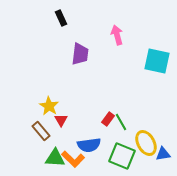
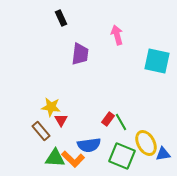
yellow star: moved 2 px right, 1 px down; rotated 24 degrees counterclockwise
